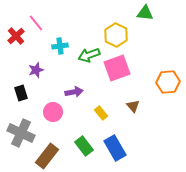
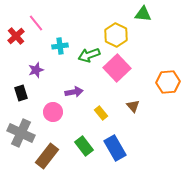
green triangle: moved 2 px left, 1 px down
pink square: rotated 24 degrees counterclockwise
